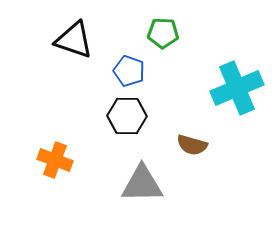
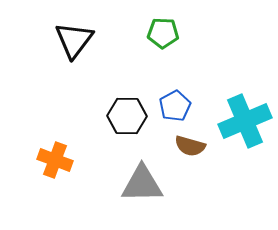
black triangle: rotated 48 degrees clockwise
blue pentagon: moved 46 px right, 35 px down; rotated 24 degrees clockwise
cyan cross: moved 8 px right, 33 px down
brown semicircle: moved 2 px left, 1 px down
